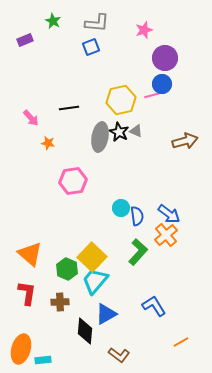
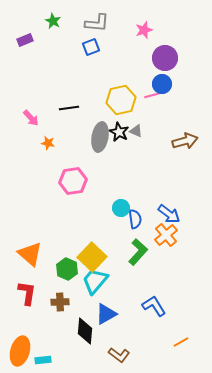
blue semicircle: moved 2 px left, 3 px down
orange ellipse: moved 1 px left, 2 px down
